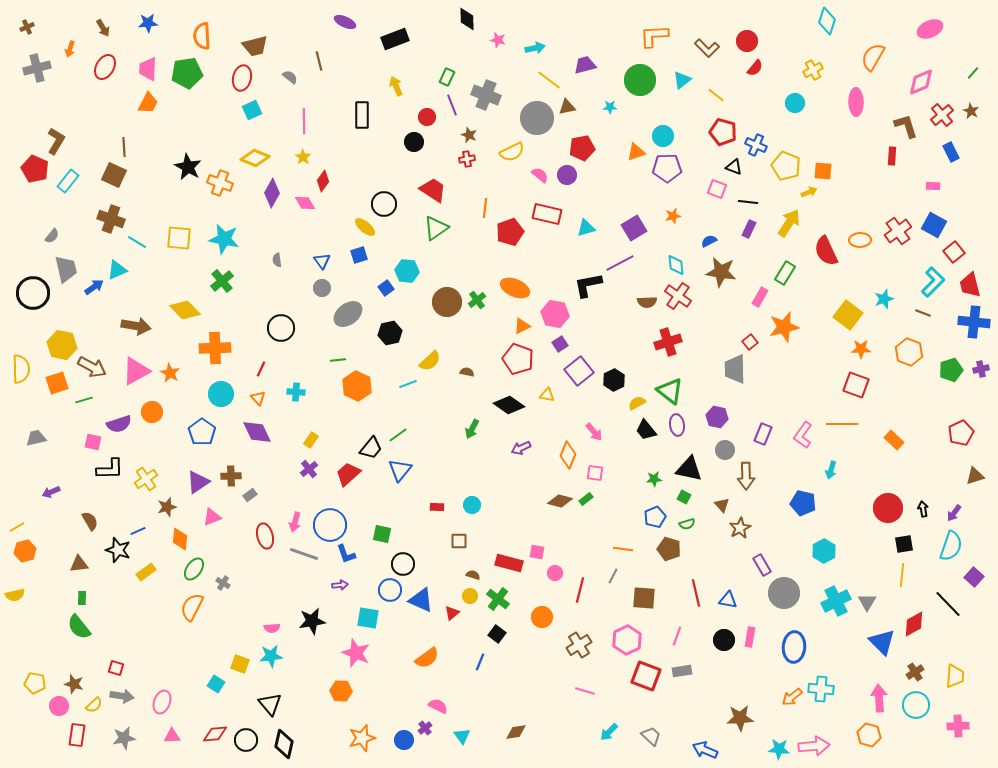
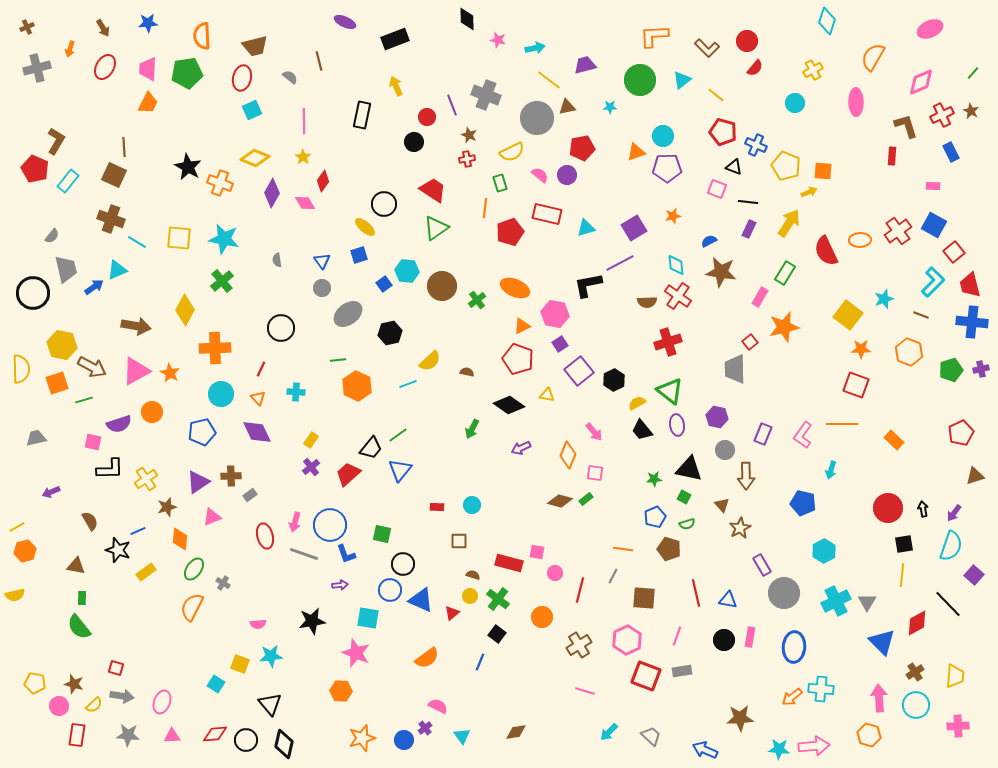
green rectangle at (447, 77): moved 53 px right, 106 px down; rotated 42 degrees counterclockwise
black rectangle at (362, 115): rotated 12 degrees clockwise
red cross at (942, 115): rotated 15 degrees clockwise
blue square at (386, 288): moved 2 px left, 4 px up
brown circle at (447, 302): moved 5 px left, 16 px up
yellow diamond at (185, 310): rotated 72 degrees clockwise
brown line at (923, 313): moved 2 px left, 2 px down
blue cross at (974, 322): moved 2 px left
black trapezoid at (646, 430): moved 4 px left
blue pentagon at (202, 432): rotated 24 degrees clockwise
purple cross at (309, 469): moved 2 px right, 2 px up
brown triangle at (79, 564): moved 3 px left, 2 px down; rotated 18 degrees clockwise
purple square at (974, 577): moved 2 px up
red diamond at (914, 624): moved 3 px right, 1 px up
pink semicircle at (272, 628): moved 14 px left, 4 px up
gray star at (124, 738): moved 4 px right, 3 px up; rotated 15 degrees clockwise
